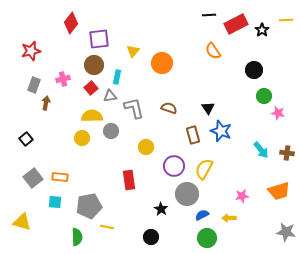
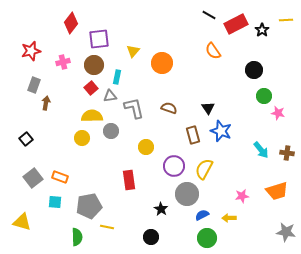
black line at (209, 15): rotated 32 degrees clockwise
pink cross at (63, 79): moved 17 px up
orange rectangle at (60, 177): rotated 14 degrees clockwise
orange trapezoid at (279, 191): moved 2 px left
